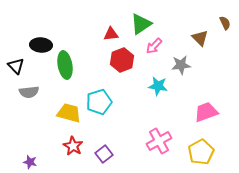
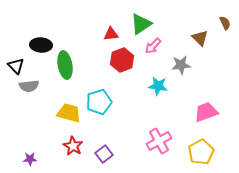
pink arrow: moved 1 px left
gray semicircle: moved 6 px up
purple star: moved 3 px up; rotated 16 degrees counterclockwise
